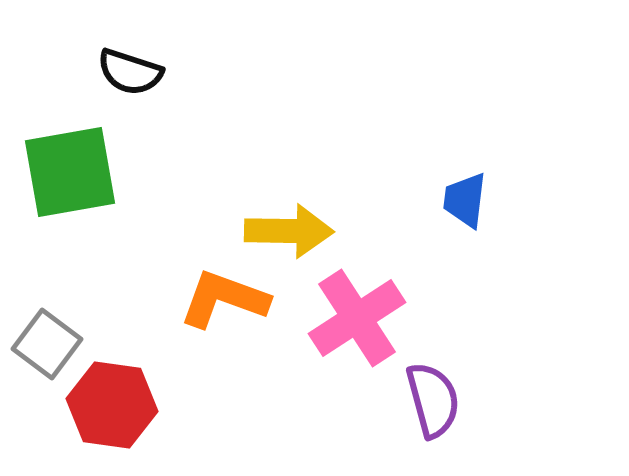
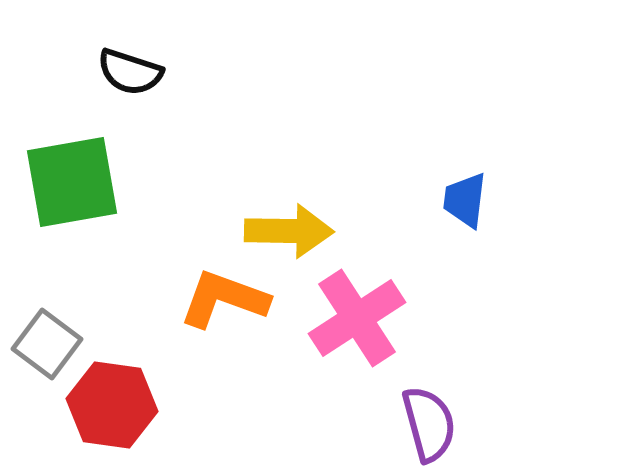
green square: moved 2 px right, 10 px down
purple semicircle: moved 4 px left, 24 px down
